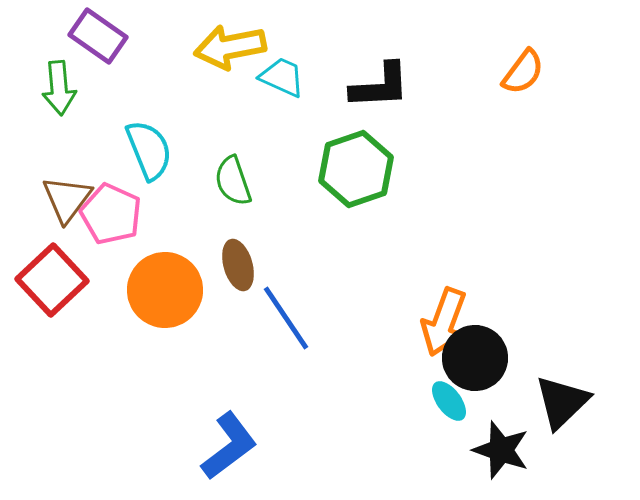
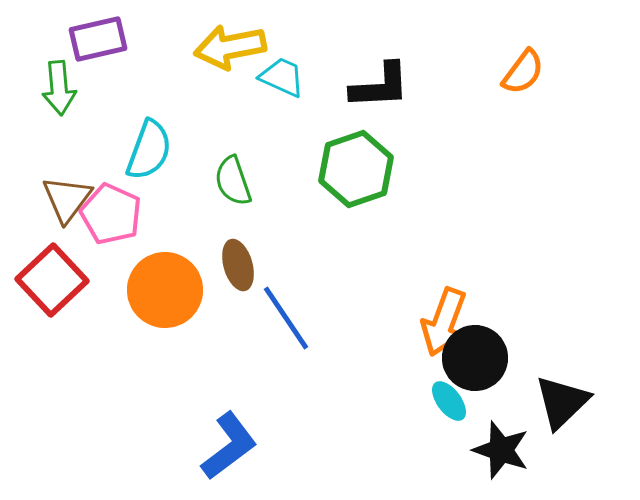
purple rectangle: moved 3 px down; rotated 48 degrees counterclockwise
cyan semicircle: rotated 42 degrees clockwise
